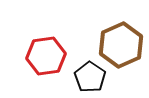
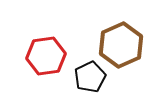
black pentagon: rotated 12 degrees clockwise
